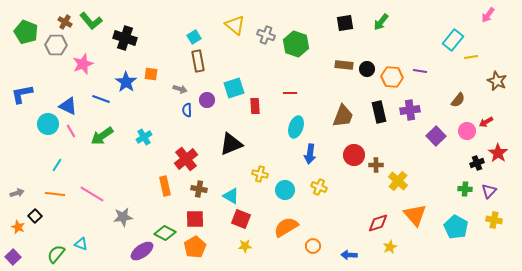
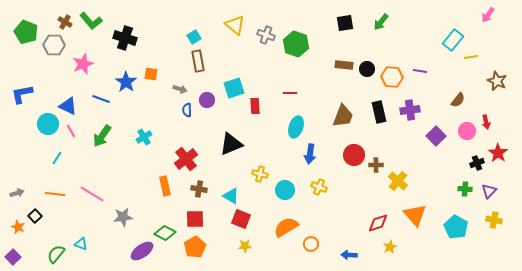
gray hexagon at (56, 45): moved 2 px left
red arrow at (486, 122): rotated 72 degrees counterclockwise
green arrow at (102, 136): rotated 20 degrees counterclockwise
cyan line at (57, 165): moved 7 px up
orange circle at (313, 246): moved 2 px left, 2 px up
